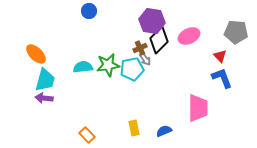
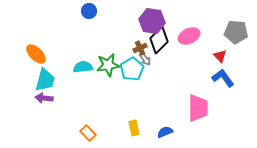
cyan pentagon: rotated 20 degrees counterclockwise
blue L-shape: moved 1 px right; rotated 15 degrees counterclockwise
blue semicircle: moved 1 px right, 1 px down
orange rectangle: moved 1 px right, 2 px up
